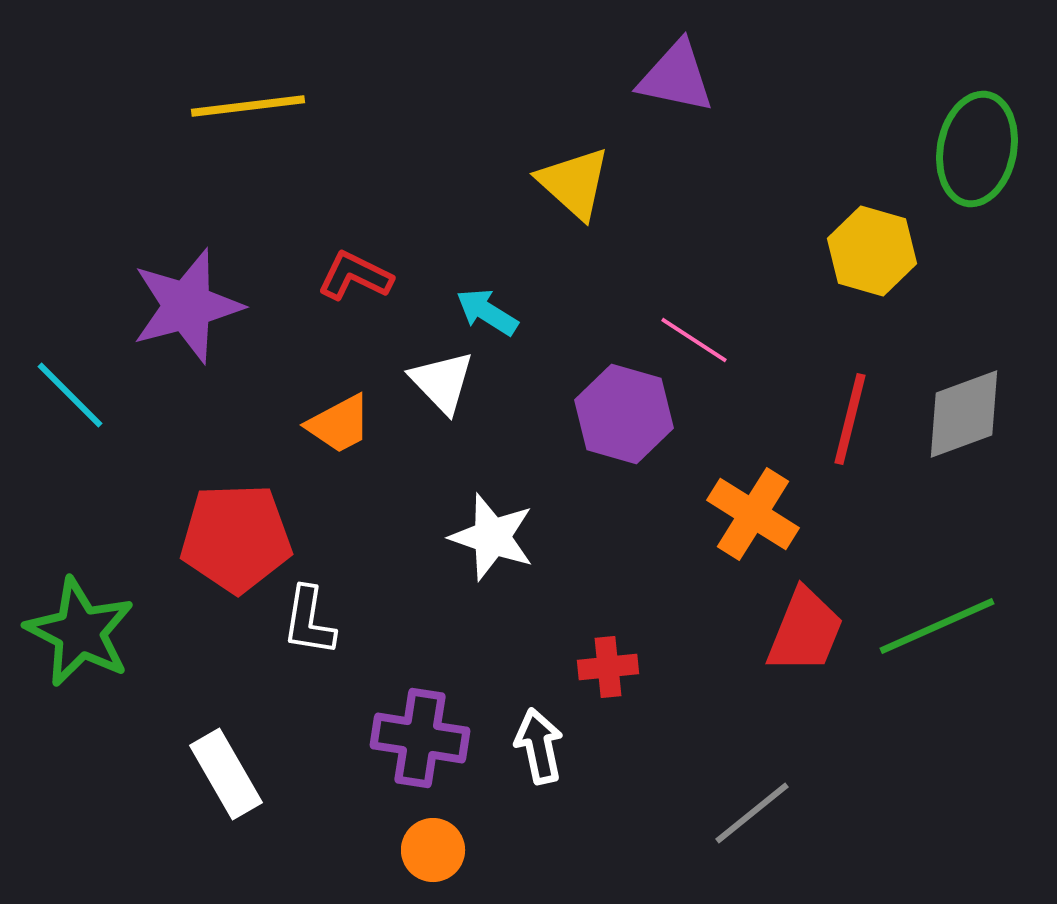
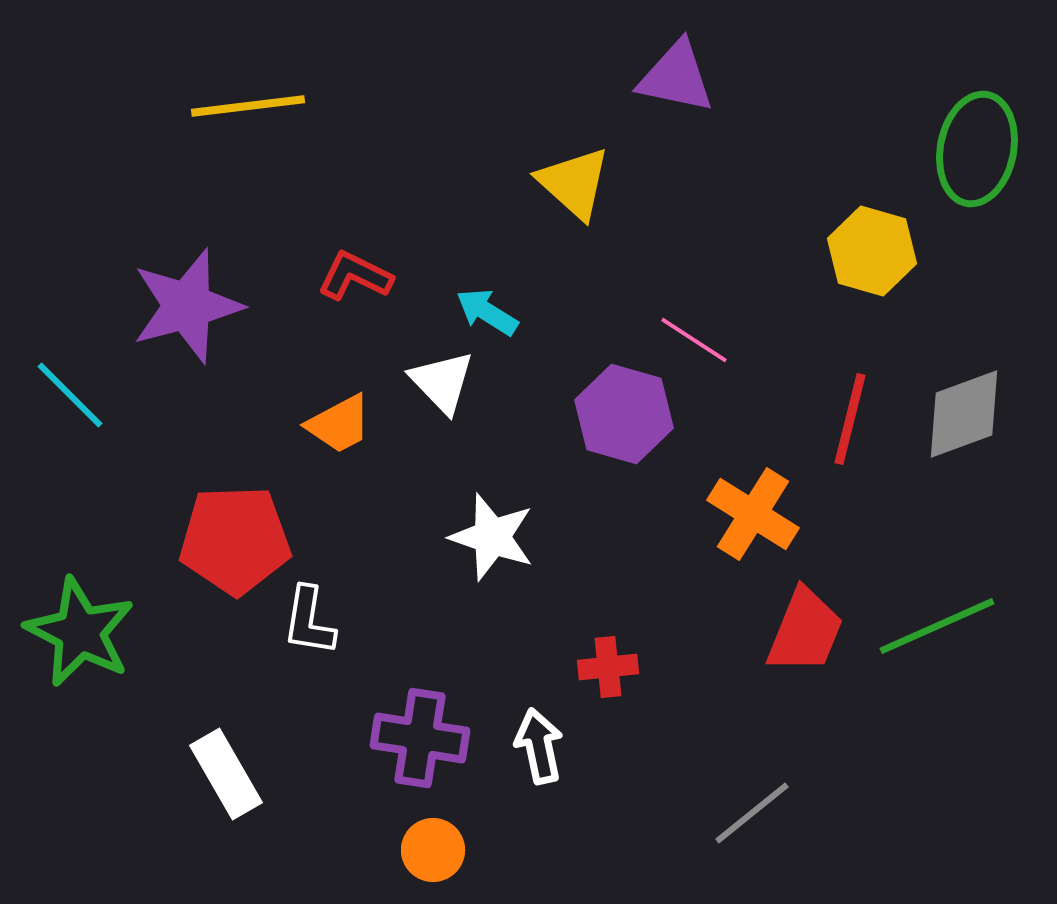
red pentagon: moved 1 px left, 2 px down
